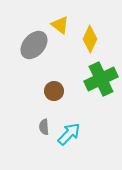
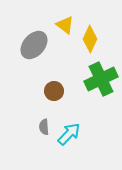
yellow triangle: moved 5 px right
